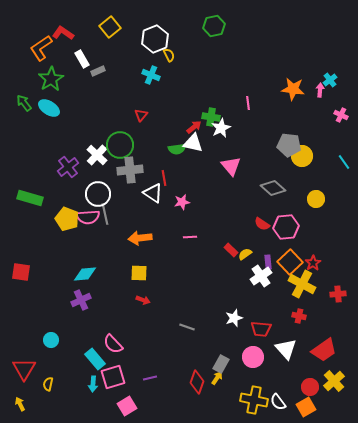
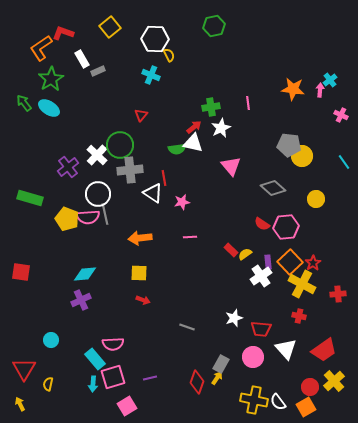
red L-shape at (63, 33): rotated 15 degrees counterclockwise
white hexagon at (155, 39): rotated 24 degrees clockwise
green cross at (211, 117): moved 10 px up; rotated 18 degrees counterclockwise
pink semicircle at (113, 344): rotated 50 degrees counterclockwise
